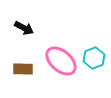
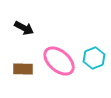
pink ellipse: moved 2 px left
